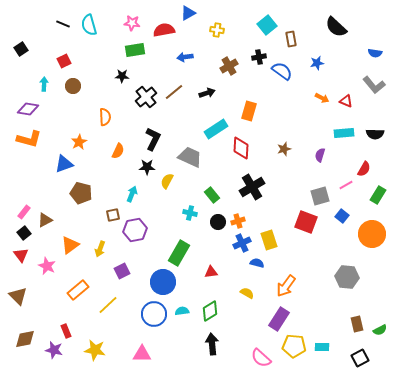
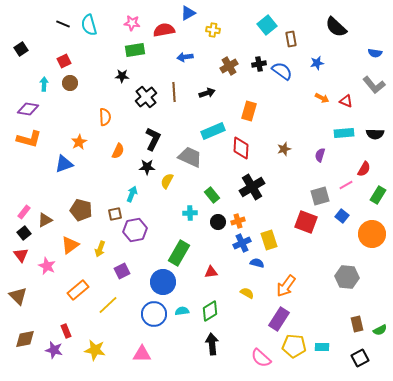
yellow cross at (217, 30): moved 4 px left
black cross at (259, 57): moved 7 px down
brown circle at (73, 86): moved 3 px left, 3 px up
brown line at (174, 92): rotated 54 degrees counterclockwise
cyan rectangle at (216, 129): moved 3 px left, 2 px down; rotated 10 degrees clockwise
brown pentagon at (81, 193): moved 17 px down
cyan cross at (190, 213): rotated 16 degrees counterclockwise
brown square at (113, 215): moved 2 px right, 1 px up
